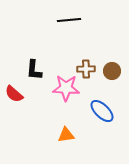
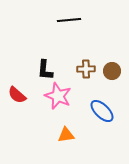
black L-shape: moved 11 px right
pink star: moved 8 px left, 8 px down; rotated 20 degrees clockwise
red semicircle: moved 3 px right, 1 px down
